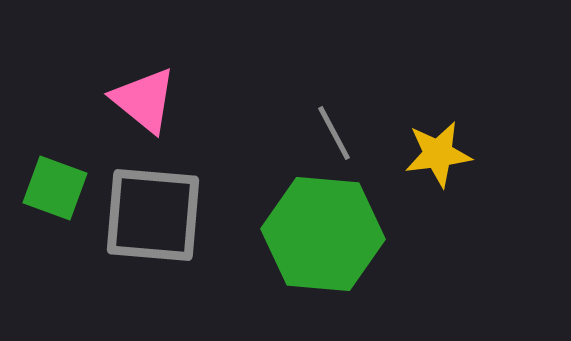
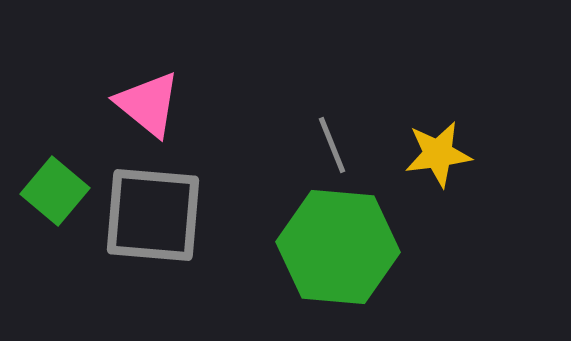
pink triangle: moved 4 px right, 4 px down
gray line: moved 2 px left, 12 px down; rotated 6 degrees clockwise
green square: moved 3 px down; rotated 20 degrees clockwise
green hexagon: moved 15 px right, 13 px down
